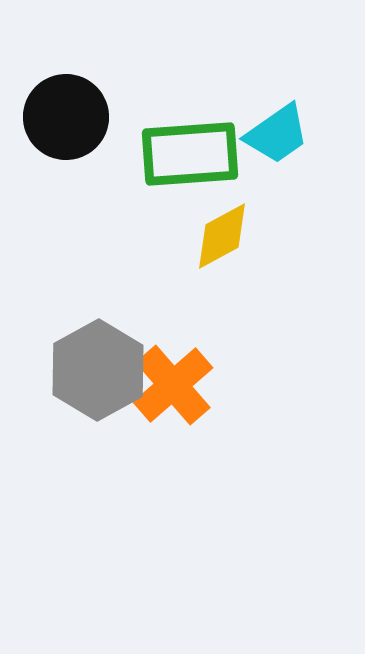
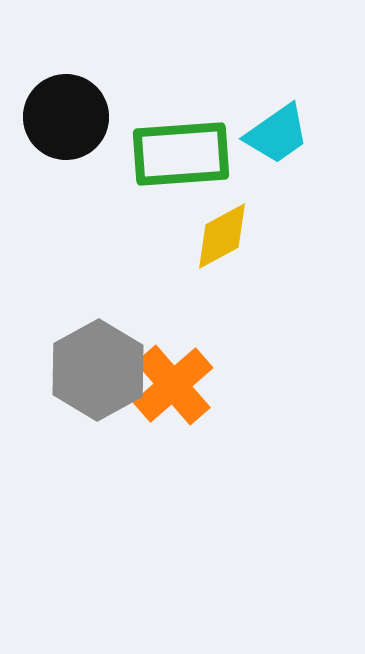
green rectangle: moved 9 px left
